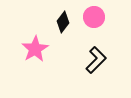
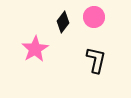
black L-shape: rotated 32 degrees counterclockwise
